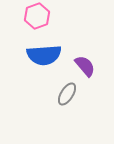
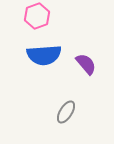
purple semicircle: moved 1 px right, 2 px up
gray ellipse: moved 1 px left, 18 px down
